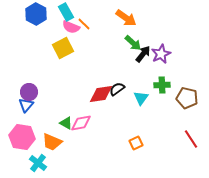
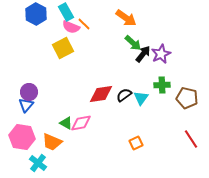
black semicircle: moved 7 px right, 6 px down
